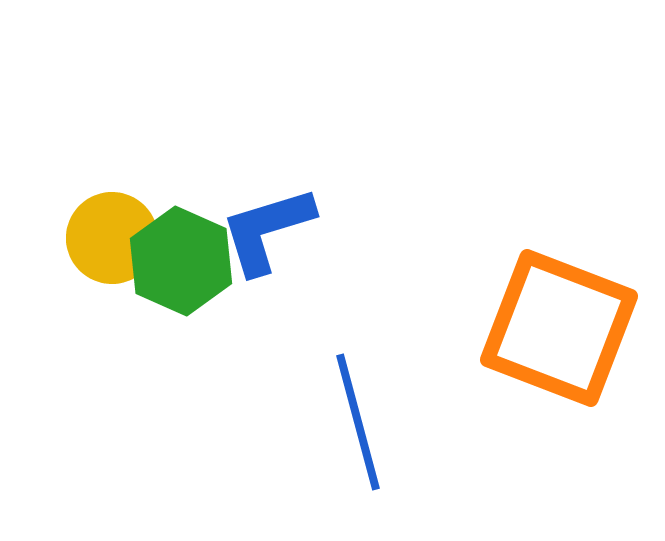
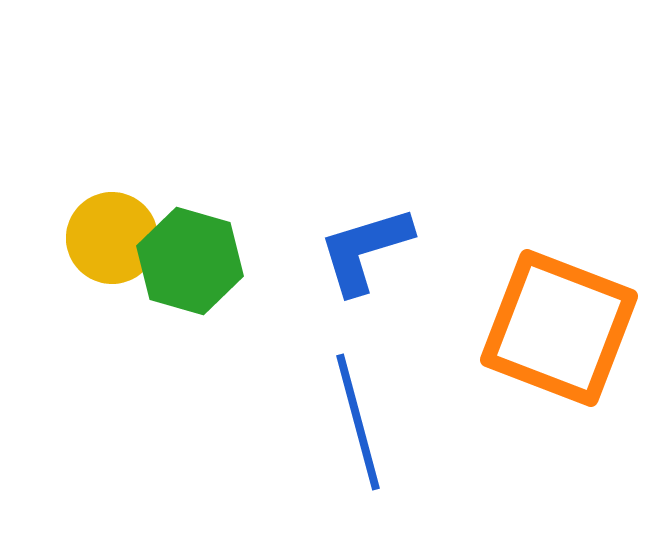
blue L-shape: moved 98 px right, 20 px down
green hexagon: moved 9 px right; rotated 8 degrees counterclockwise
